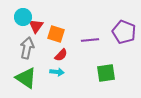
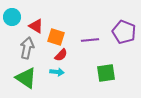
cyan circle: moved 11 px left
red triangle: rotated 35 degrees counterclockwise
orange square: moved 3 px down
